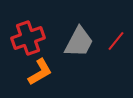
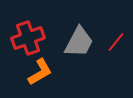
red line: moved 1 px down
